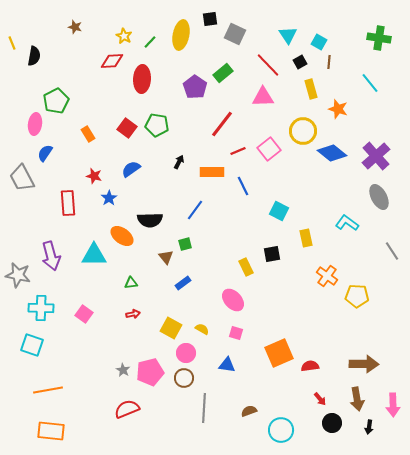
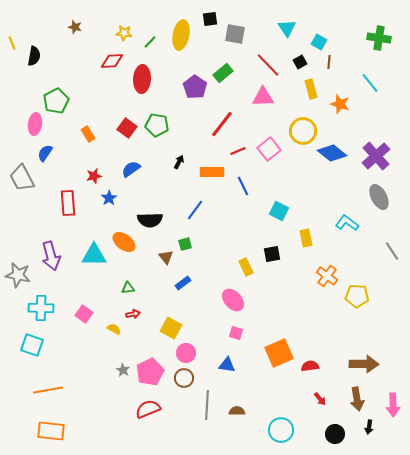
gray square at (235, 34): rotated 15 degrees counterclockwise
cyan triangle at (288, 35): moved 1 px left, 7 px up
yellow star at (124, 36): moved 3 px up; rotated 21 degrees counterclockwise
orange star at (338, 109): moved 2 px right, 5 px up
red star at (94, 176): rotated 28 degrees counterclockwise
orange ellipse at (122, 236): moved 2 px right, 6 px down
green triangle at (131, 283): moved 3 px left, 5 px down
yellow semicircle at (202, 329): moved 88 px left
pink pentagon at (150, 372): rotated 12 degrees counterclockwise
gray line at (204, 408): moved 3 px right, 3 px up
red semicircle at (127, 409): moved 21 px right
brown semicircle at (249, 411): moved 12 px left; rotated 21 degrees clockwise
black circle at (332, 423): moved 3 px right, 11 px down
